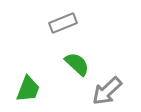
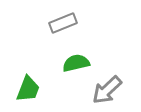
green semicircle: moved 1 px left, 1 px up; rotated 56 degrees counterclockwise
gray arrow: moved 1 px up
